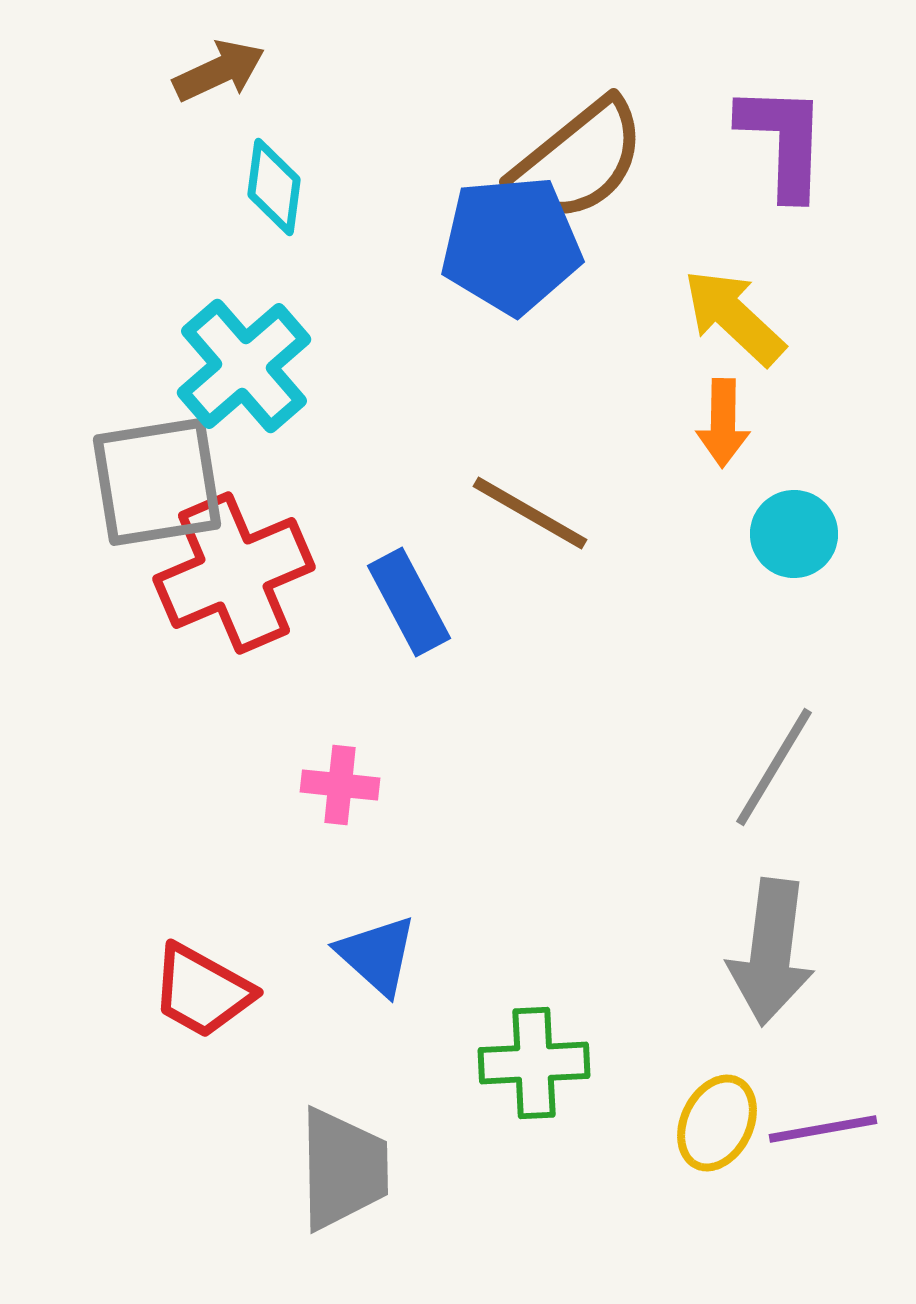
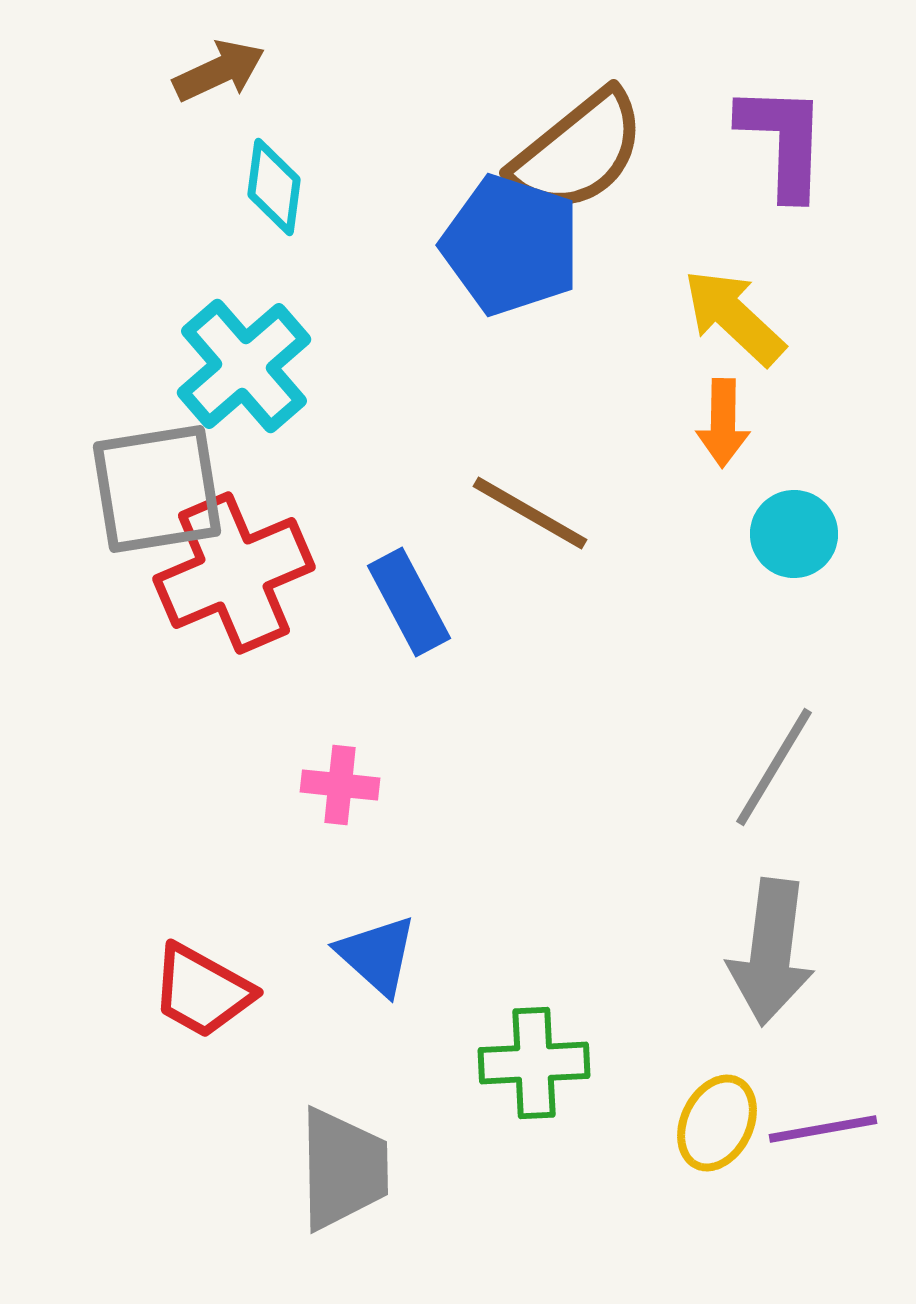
brown semicircle: moved 9 px up
blue pentagon: rotated 23 degrees clockwise
gray square: moved 7 px down
